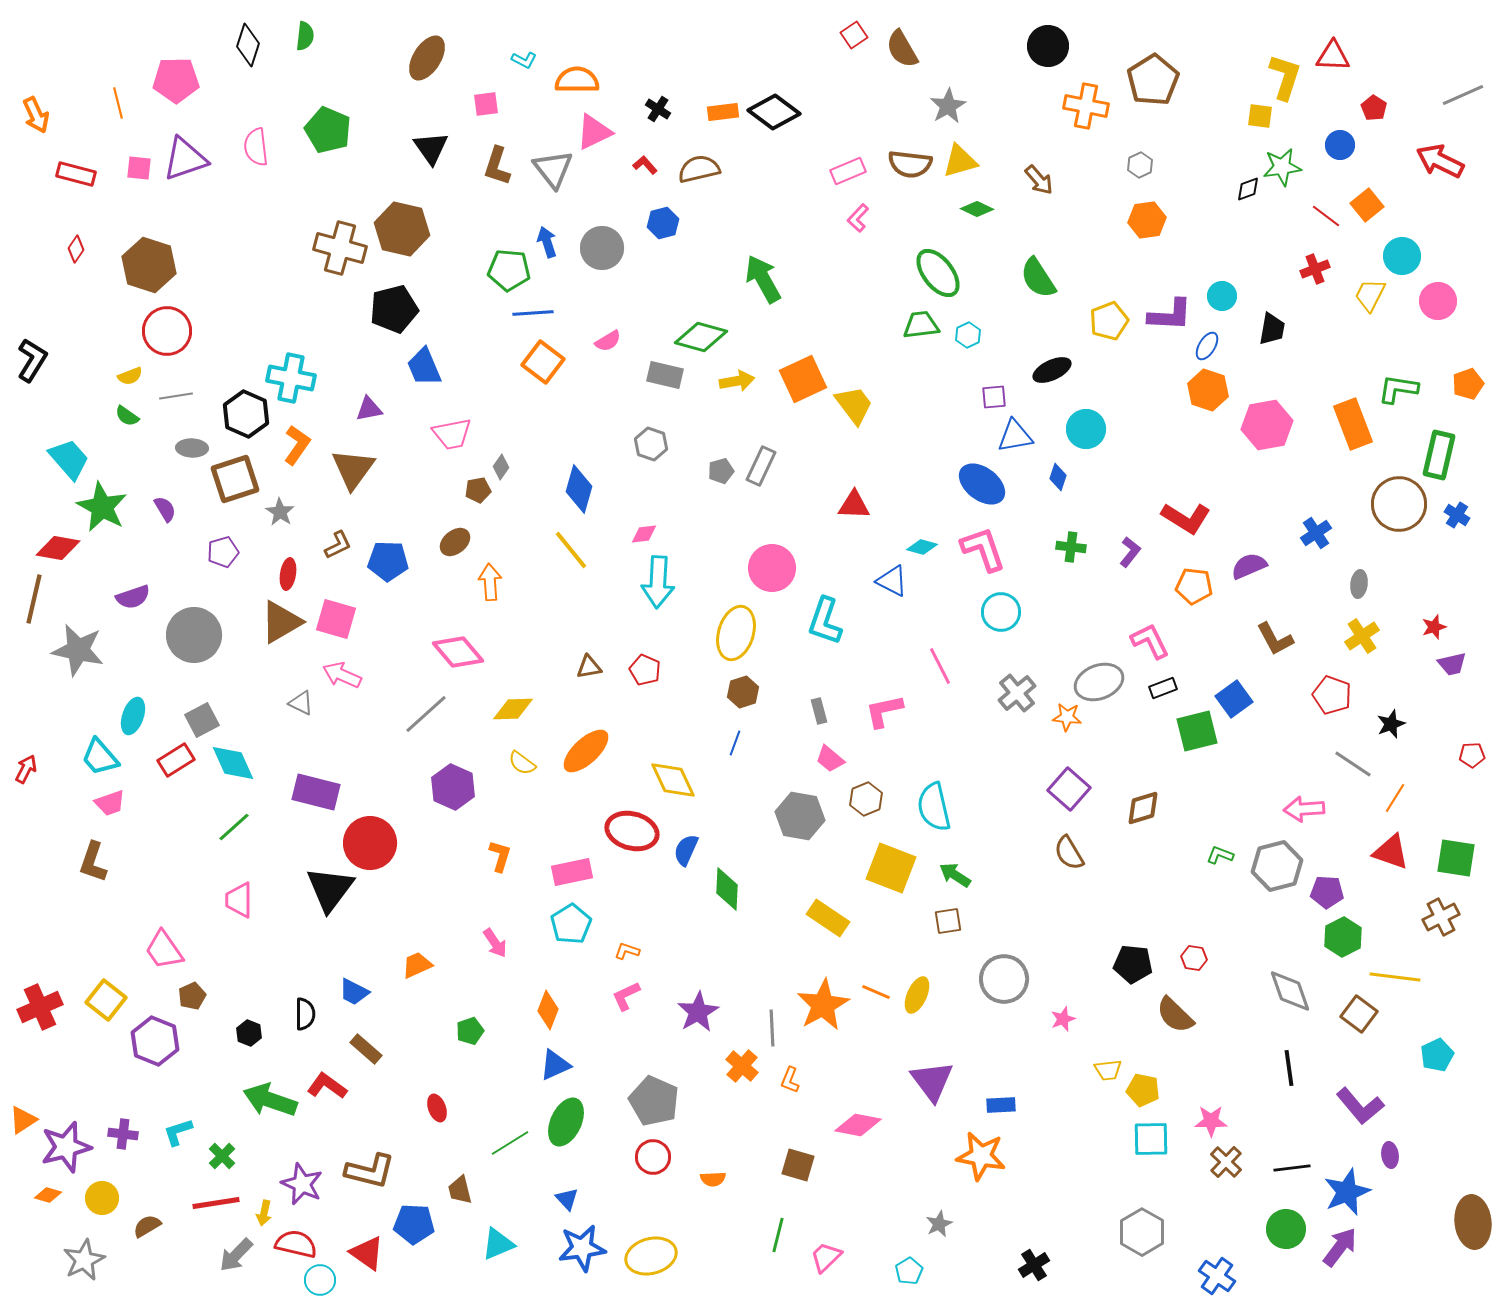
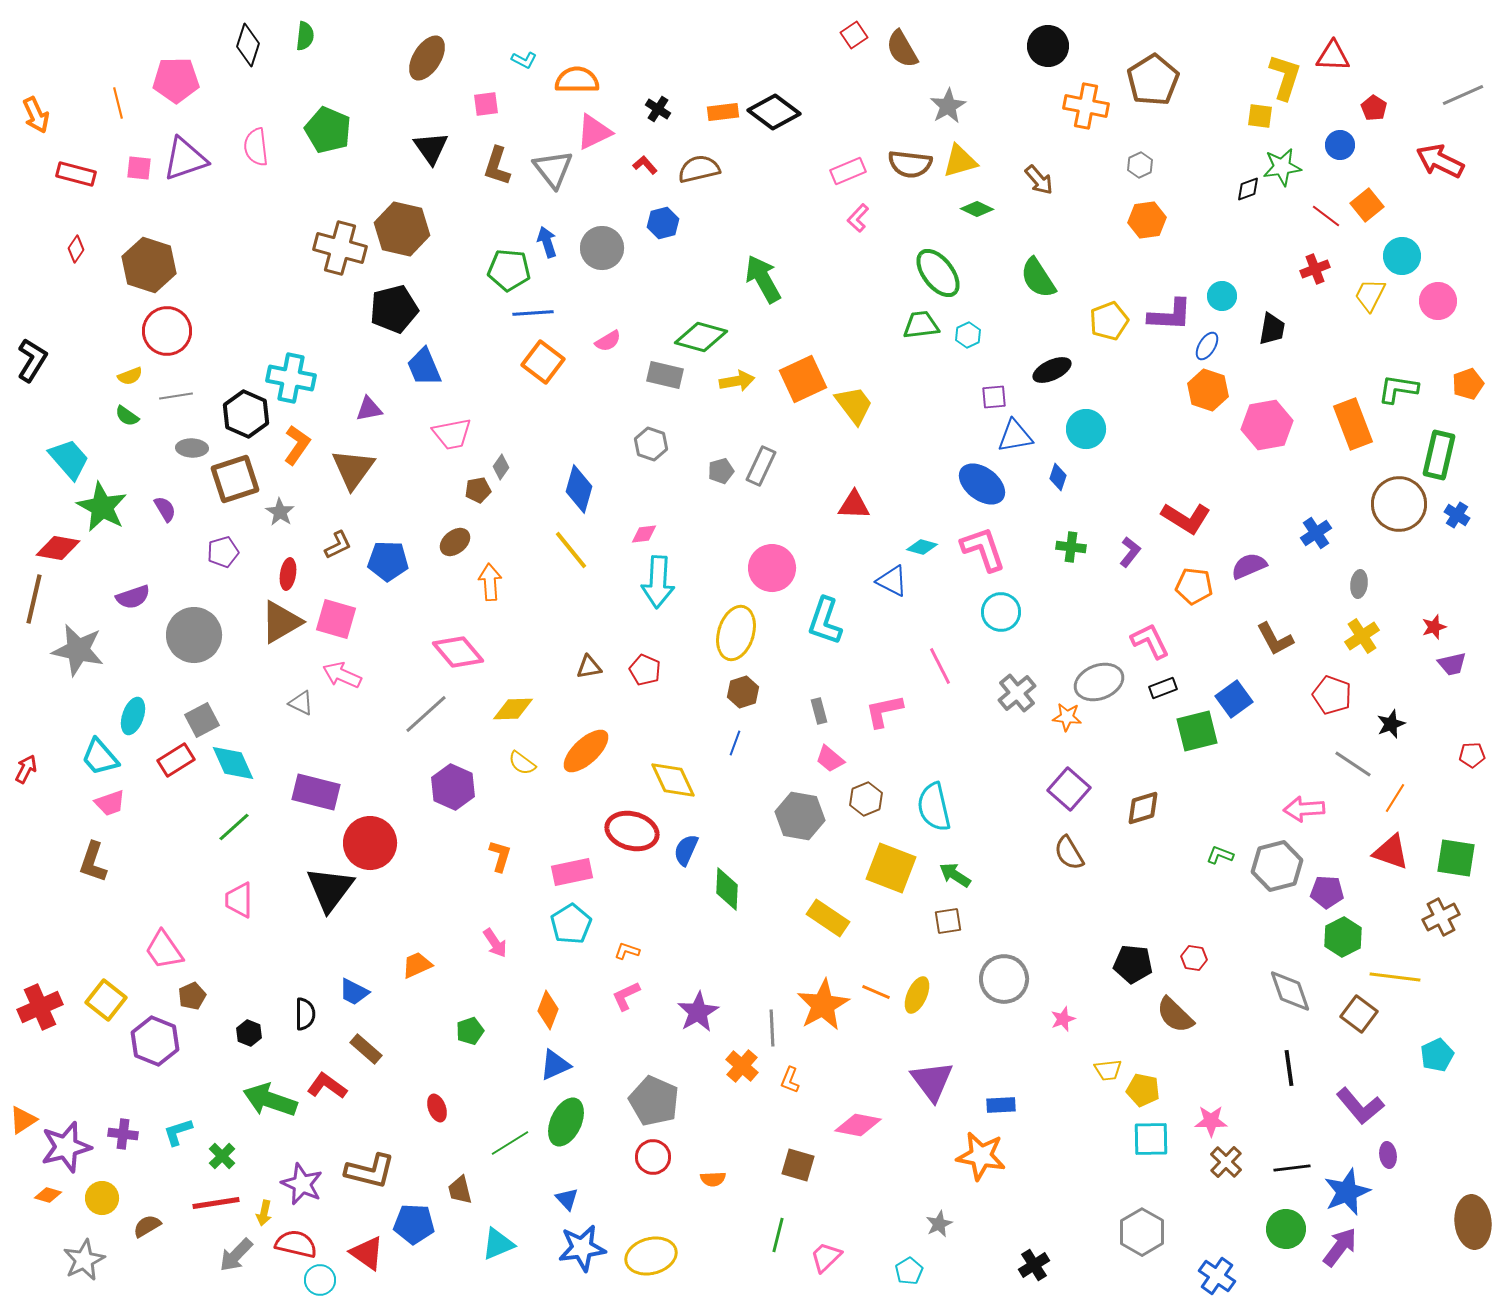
purple ellipse at (1390, 1155): moved 2 px left
